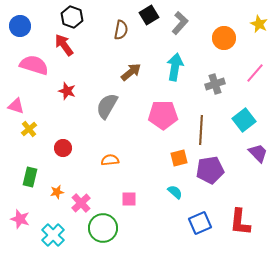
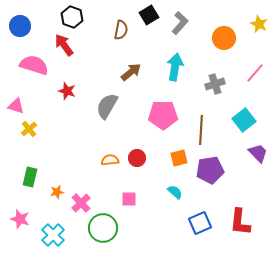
red circle: moved 74 px right, 10 px down
